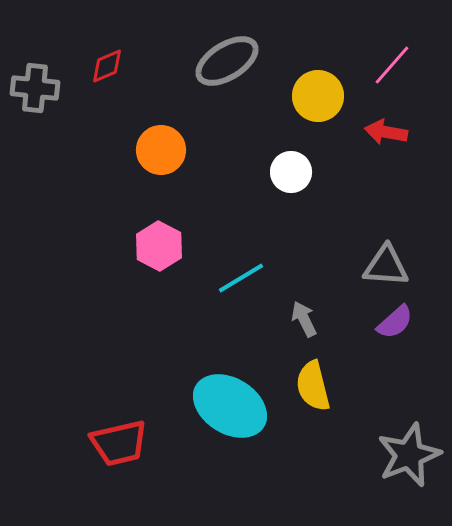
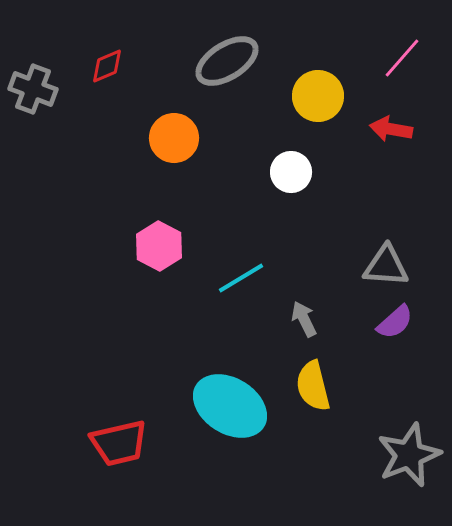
pink line: moved 10 px right, 7 px up
gray cross: moved 2 px left, 1 px down; rotated 15 degrees clockwise
red arrow: moved 5 px right, 3 px up
orange circle: moved 13 px right, 12 px up
